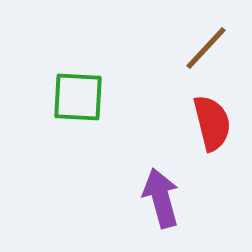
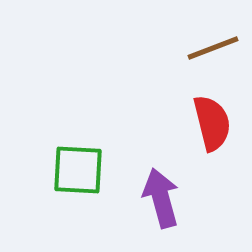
brown line: moved 7 px right; rotated 26 degrees clockwise
green square: moved 73 px down
